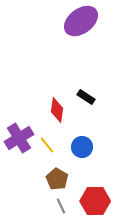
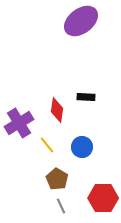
black rectangle: rotated 30 degrees counterclockwise
purple cross: moved 15 px up
red hexagon: moved 8 px right, 3 px up
